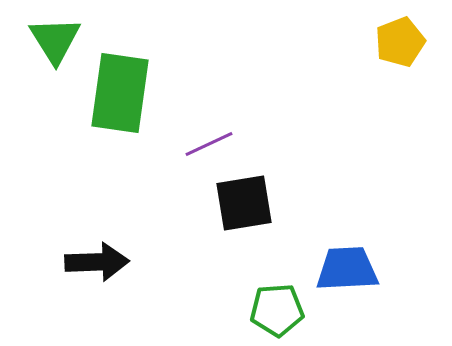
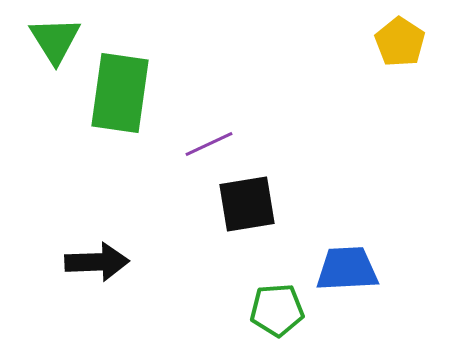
yellow pentagon: rotated 18 degrees counterclockwise
black square: moved 3 px right, 1 px down
